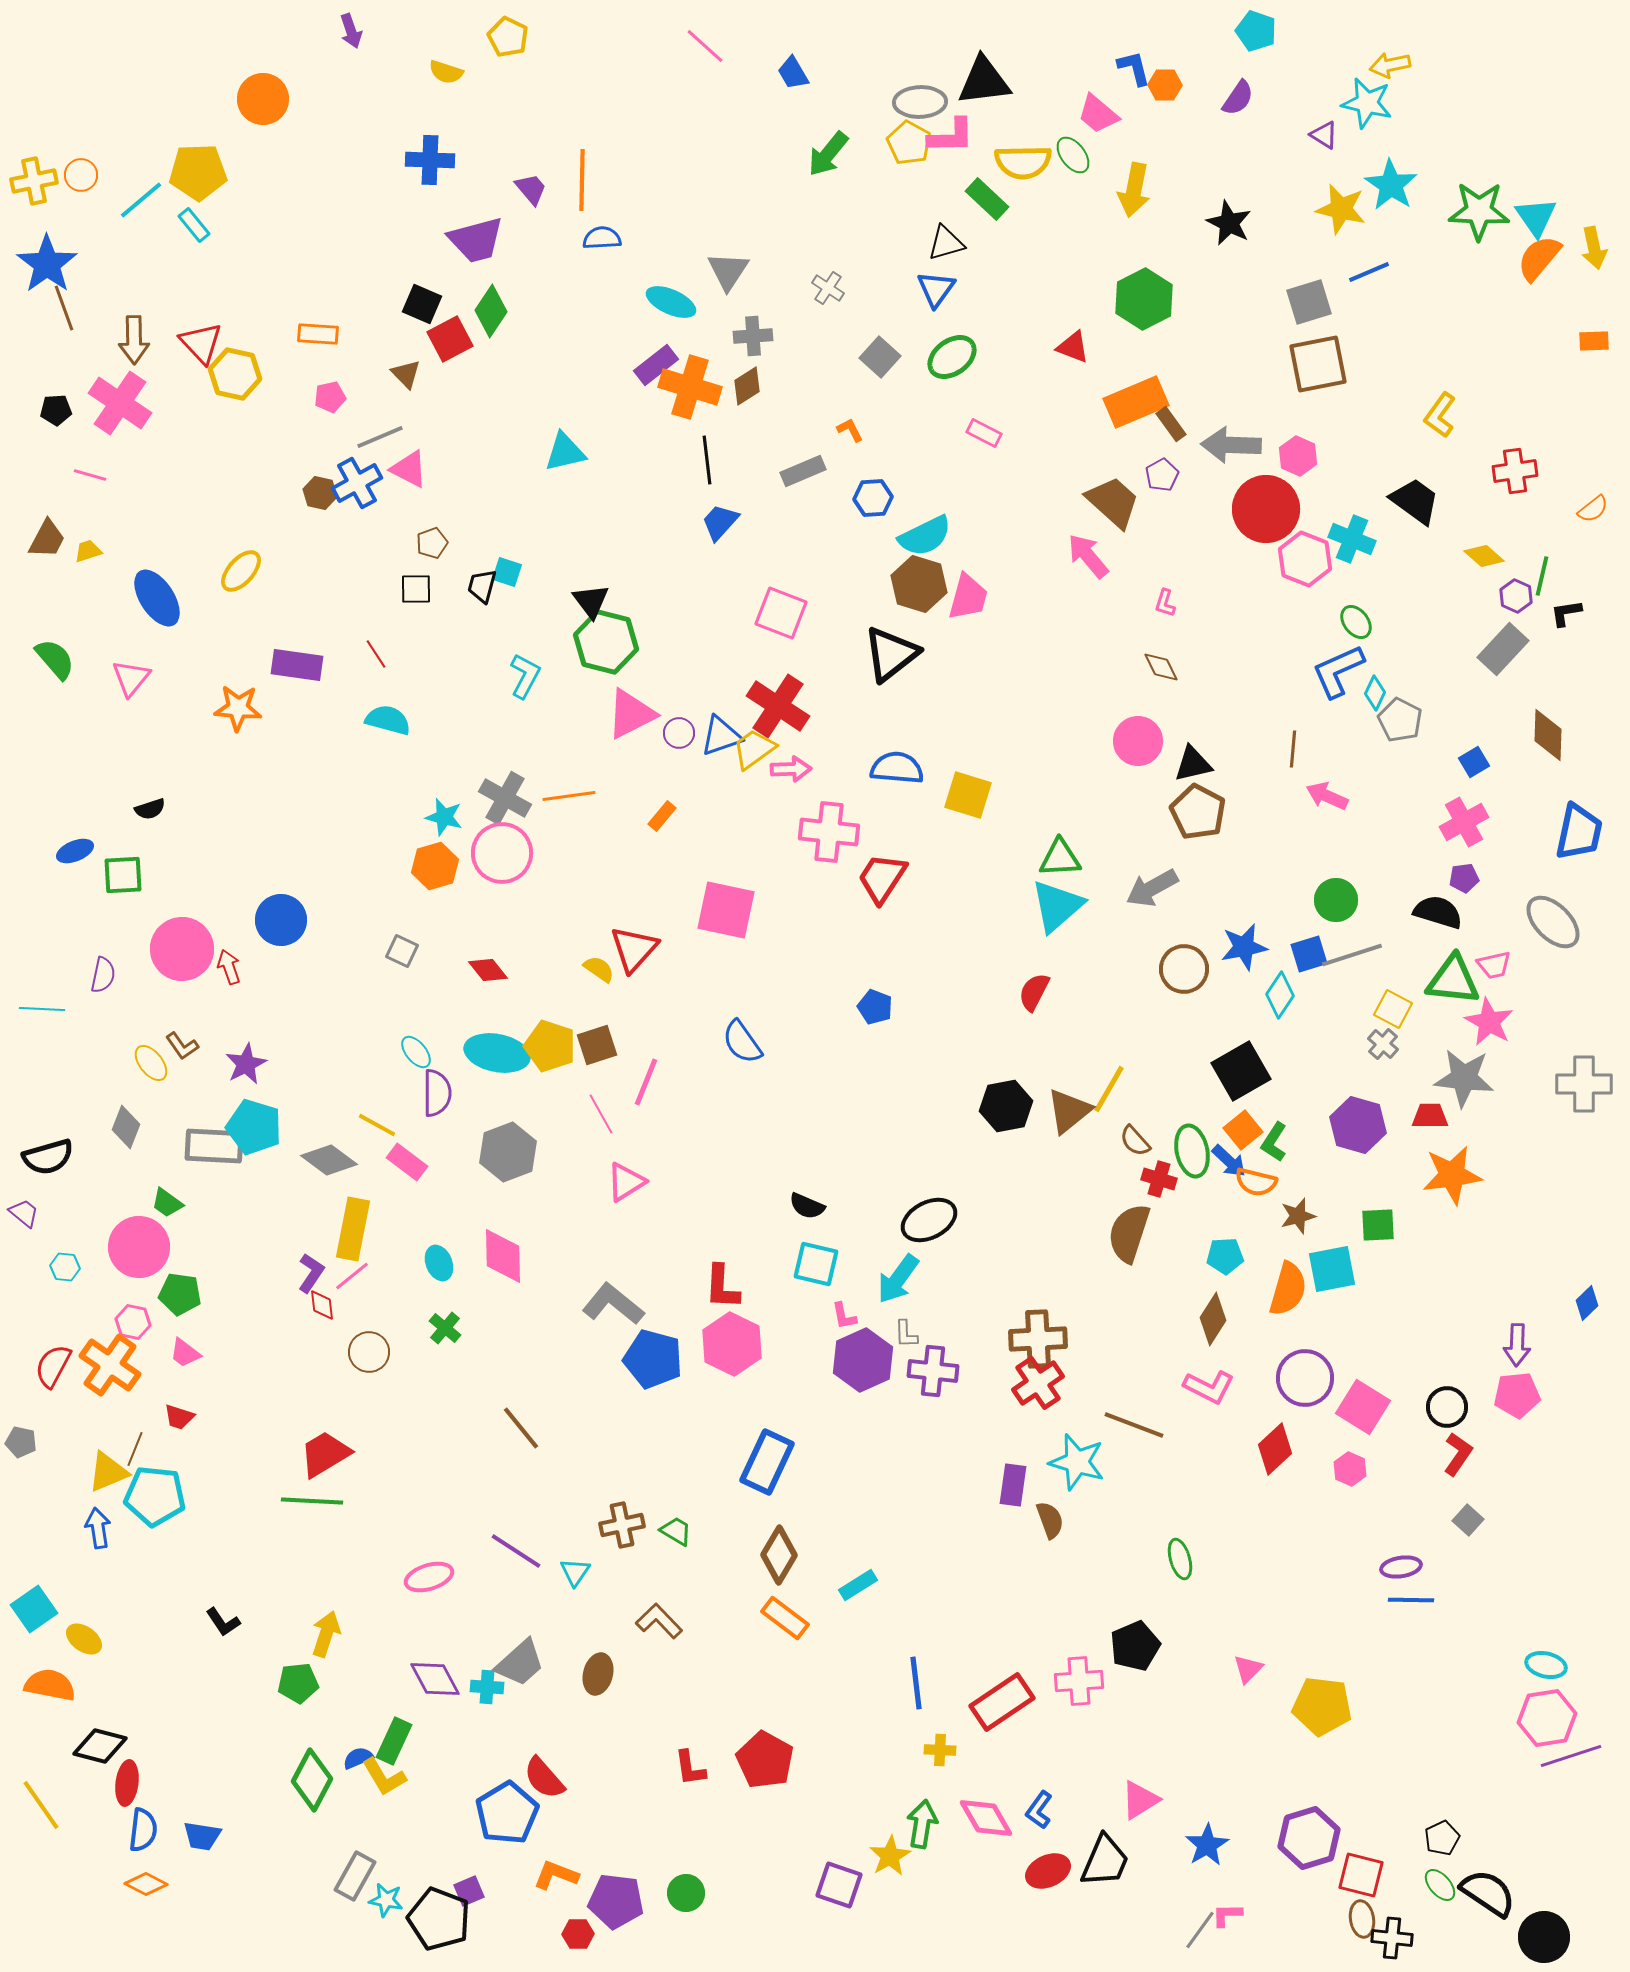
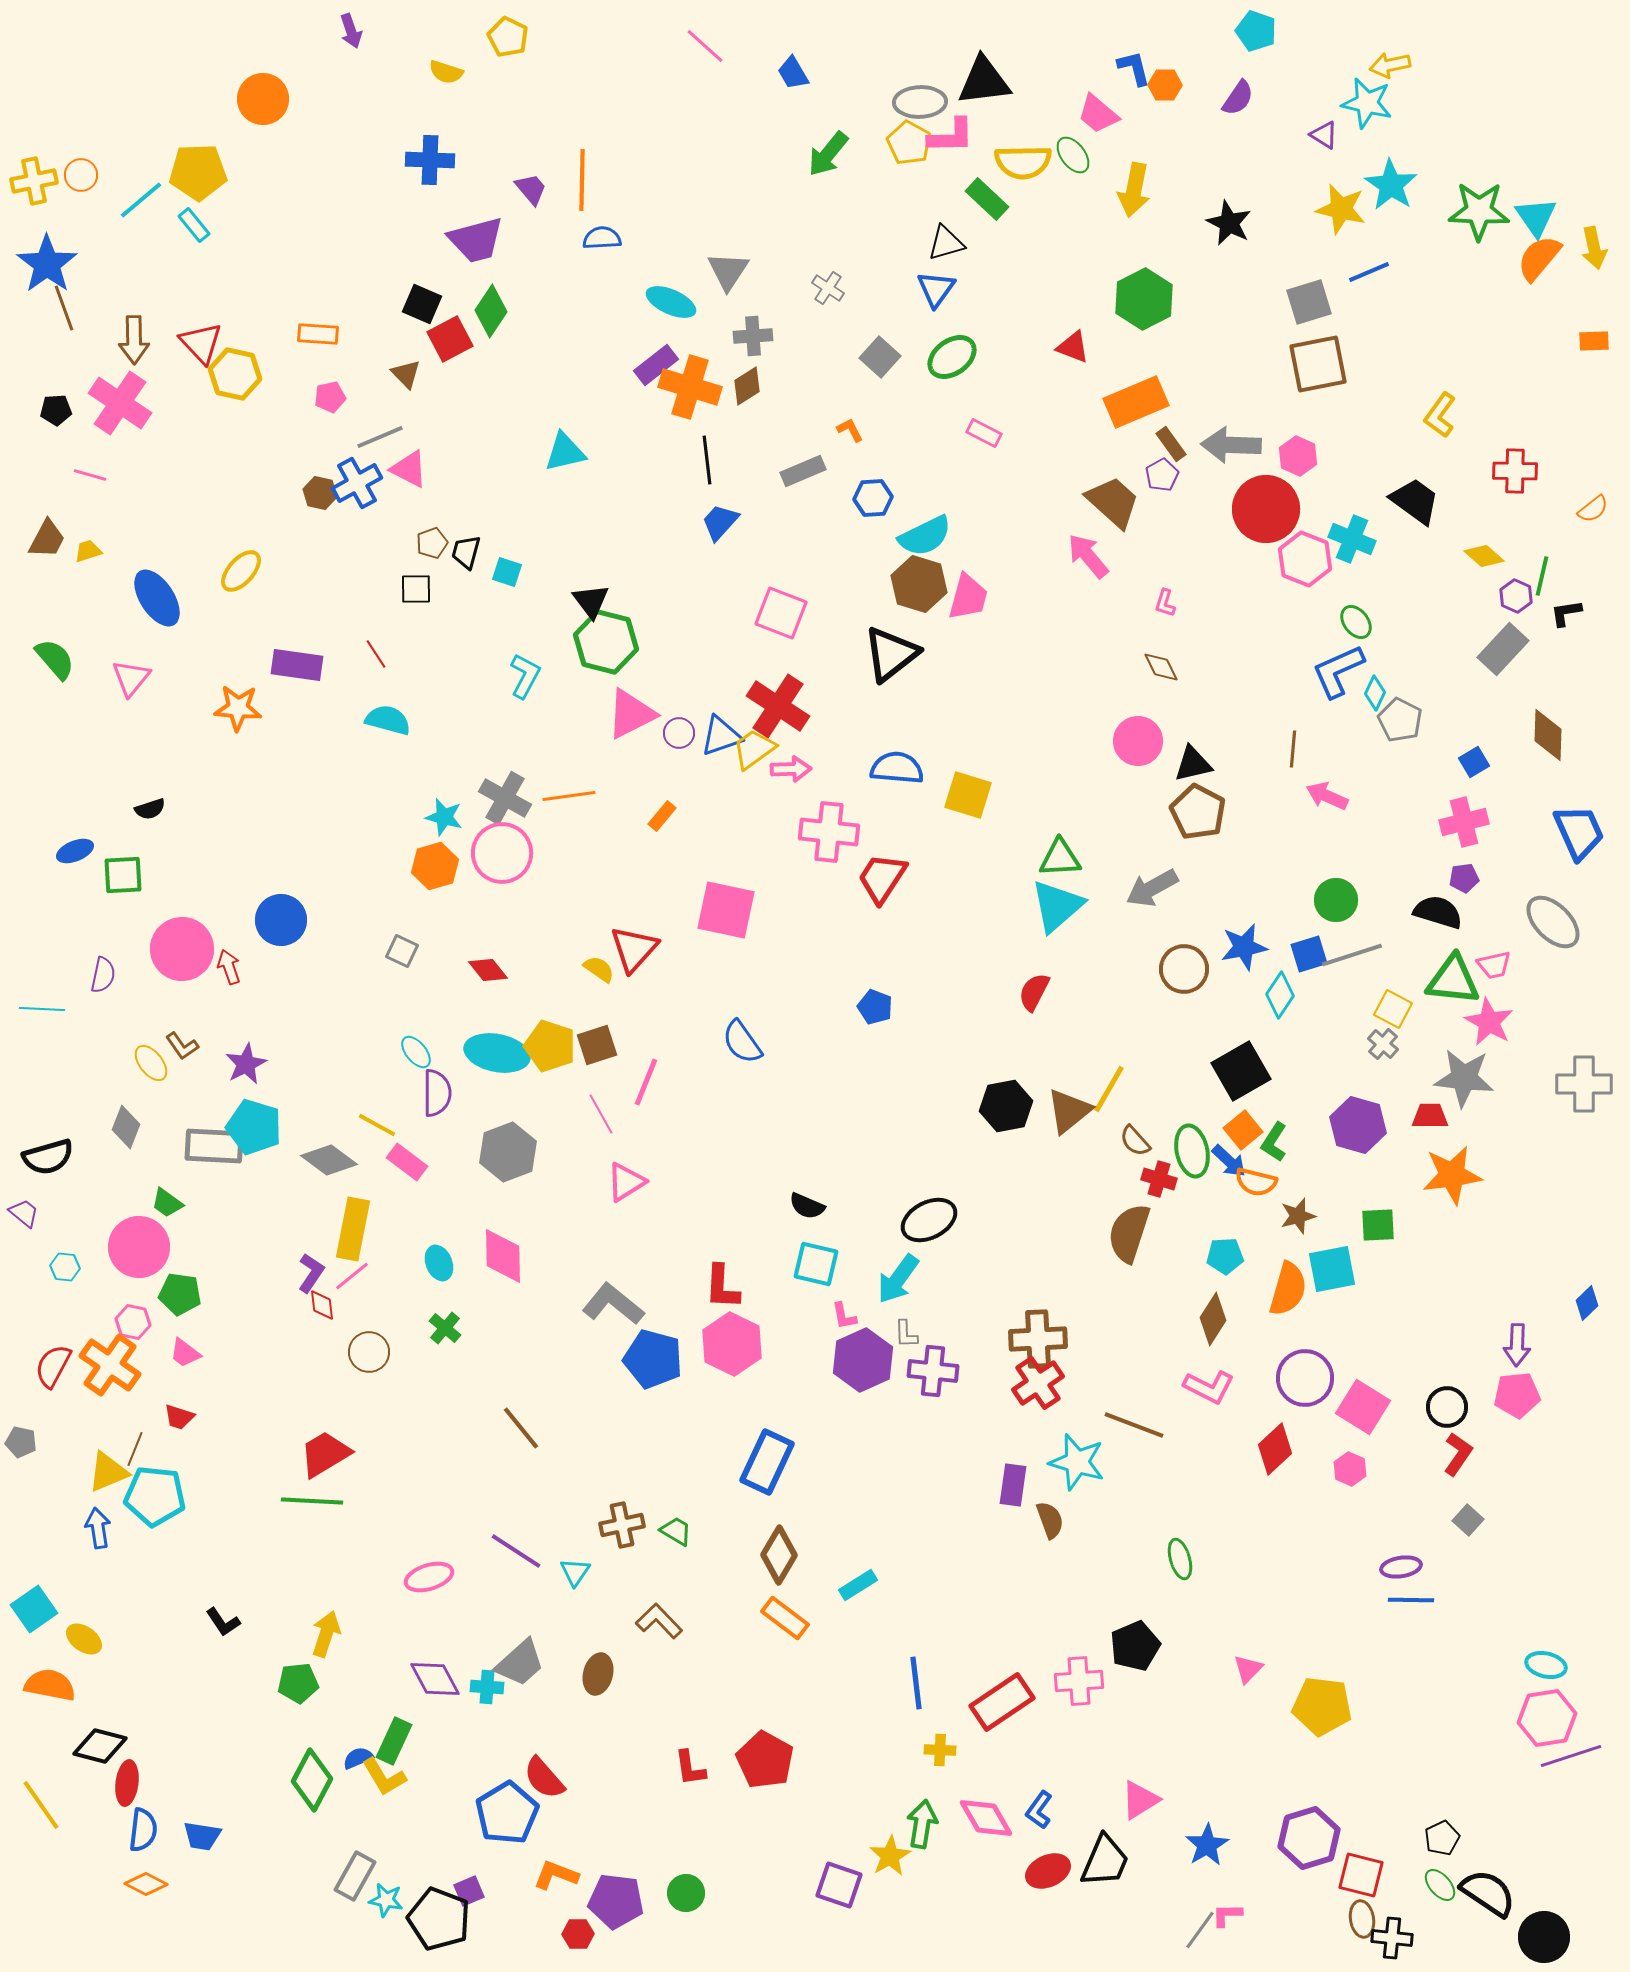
brown rectangle at (1171, 424): moved 20 px down
red cross at (1515, 471): rotated 9 degrees clockwise
black trapezoid at (482, 586): moved 16 px left, 34 px up
pink cross at (1464, 822): rotated 15 degrees clockwise
blue trapezoid at (1579, 832): rotated 36 degrees counterclockwise
